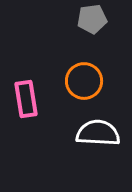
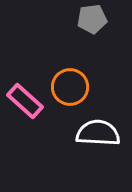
orange circle: moved 14 px left, 6 px down
pink rectangle: moved 1 px left, 2 px down; rotated 39 degrees counterclockwise
